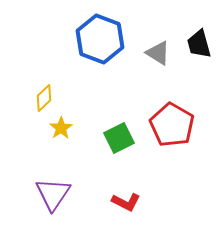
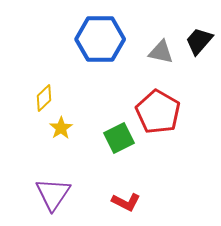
blue hexagon: rotated 21 degrees counterclockwise
black trapezoid: moved 3 px up; rotated 56 degrees clockwise
gray triangle: moved 3 px right, 1 px up; rotated 20 degrees counterclockwise
red pentagon: moved 14 px left, 13 px up
